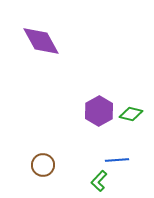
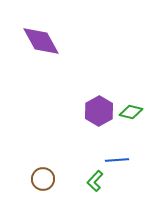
green diamond: moved 2 px up
brown circle: moved 14 px down
green L-shape: moved 4 px left
